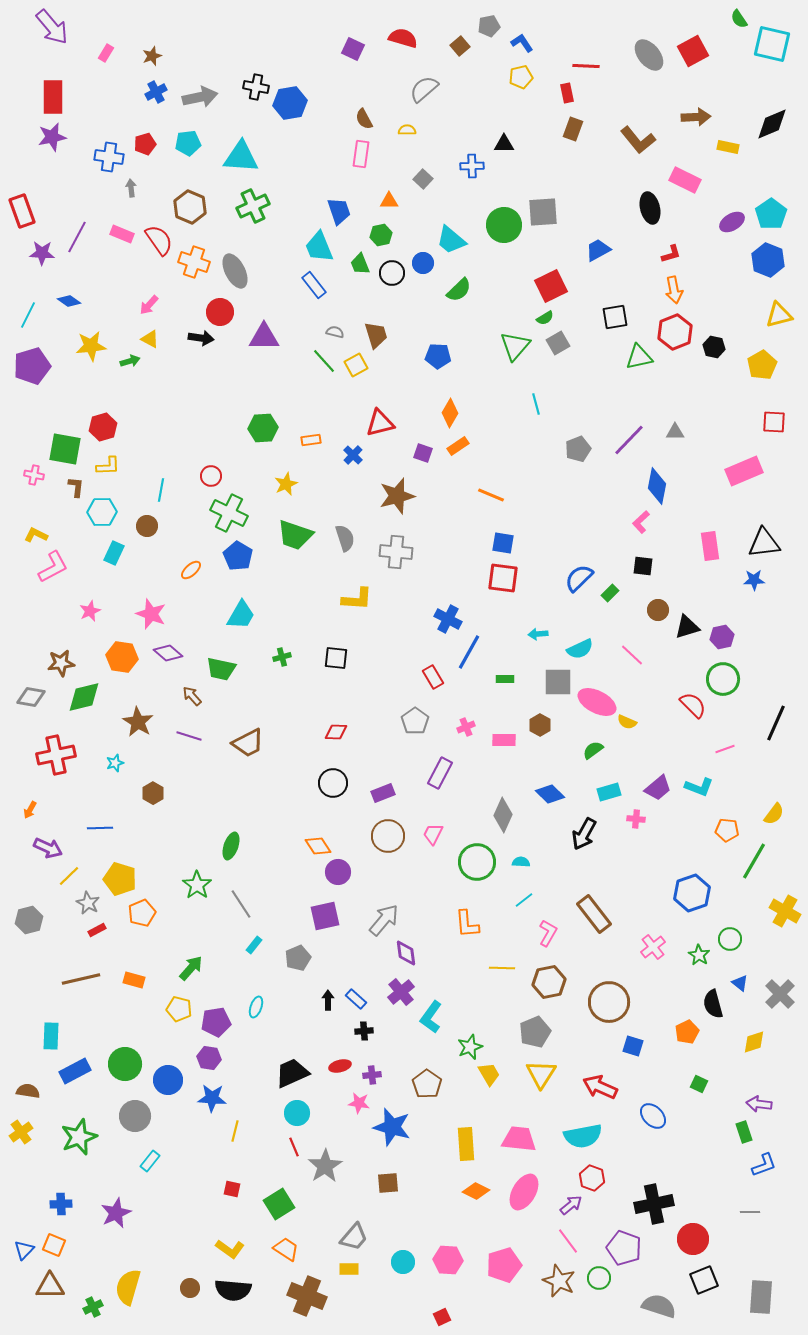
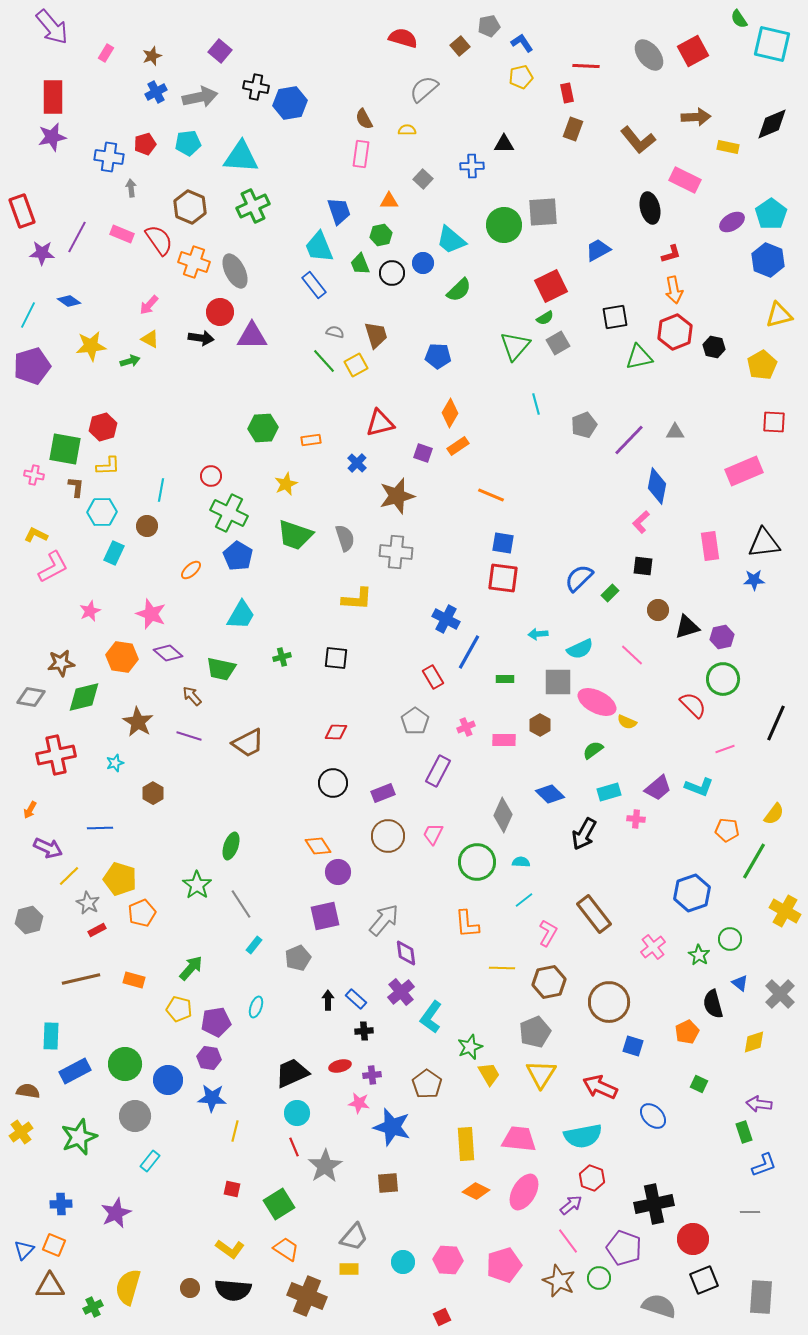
purple square at (353, 49): moved 133 px left, 2 px down; rotated 15 degrees clockwise
purple triangle at (264, 337): moved 12 px left, 1 px up
gray pentagon at (578, 449): moved 6 px right, 24 px up
blue cross at (353, 455): moved 4 px right, 8 px down
blue cross at (448, 619): moved 2 px left
purple rectangle at (440, 773): moved 2 px left, 2 px up
